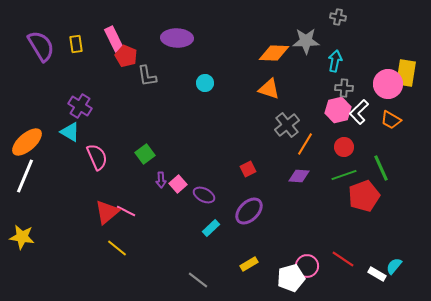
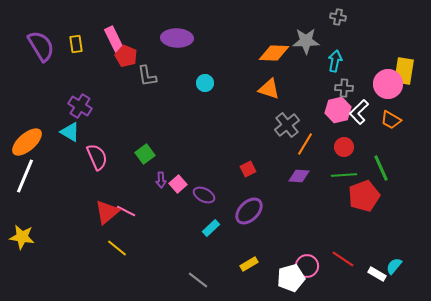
yellow rectangle at (406, 73): moved 2 px left, 2 px up
green line at (344, 175): rotated 15 degrees clockwise
